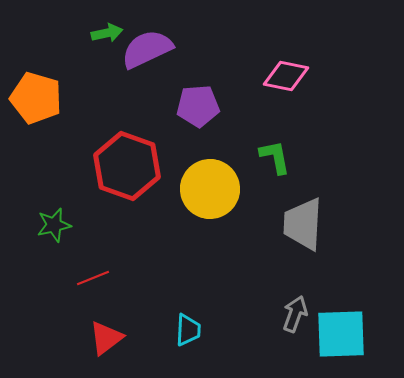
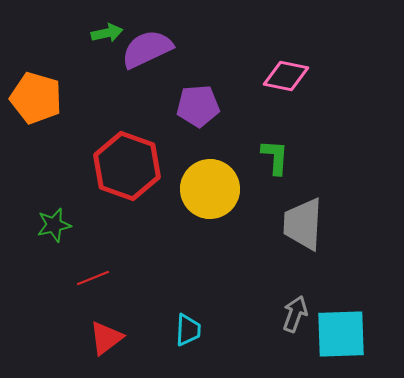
green L-shape: rotated 15 degrees clockwise
